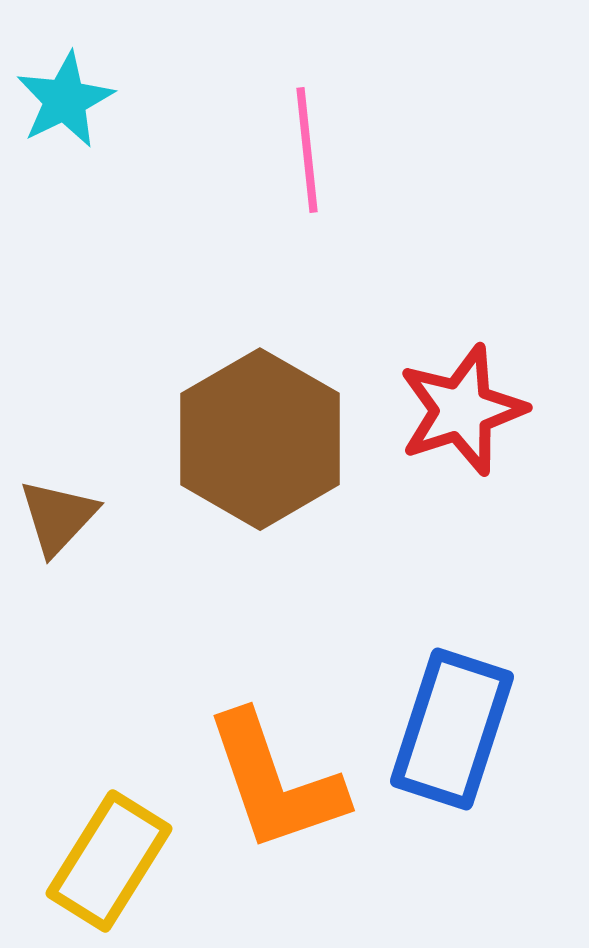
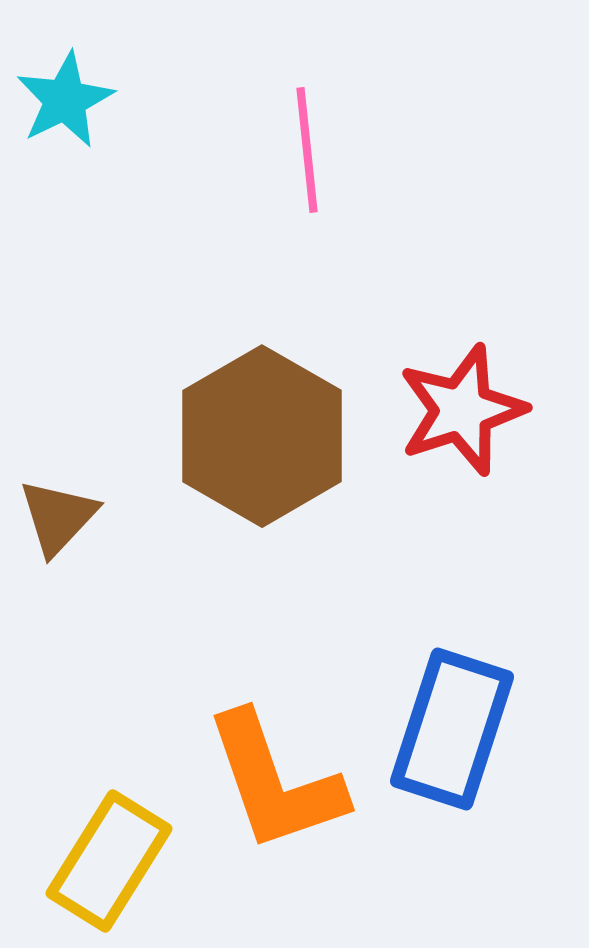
brown hexagon: moved 2 px right, 3 px up
